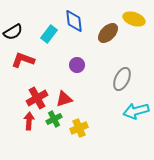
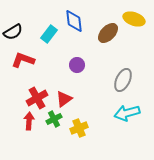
gray ellipse: moved 1 px right, 1 px down
red triangle: rotated 18 degrees counterclockwise
cyan arrow: moved 9 px left, 2 px down
